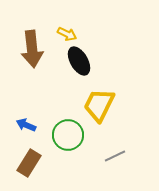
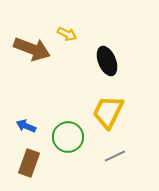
brown arrow: rotated 63 degrees counterclockwise
black ellipse: moved 28 px right; rotated 8 degrees clockwise
yellow trapezoid: moved 9 px right, 7 px down
blue arrow: moved 1 px down
green circle: moved 2 px down
brown rectangle: rotated 12 degrees counterclockwise
